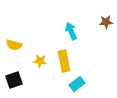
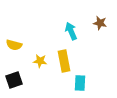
brown star: moved 6 px left, 1 px down; rotated 16 degrees clockwise
cyan rectangle: moved 3 px right, 1 px up; rotated 49 degrees counterclockwise
